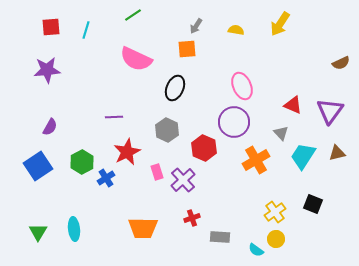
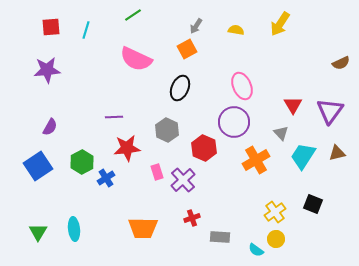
orange square: rotated 24 degrees counterclockwise
black ellipse: moved 5 px right
red triangle: rotated 36 degrees clockwise
red star: moved 4 px up; rotated 20 degrees clockwise
